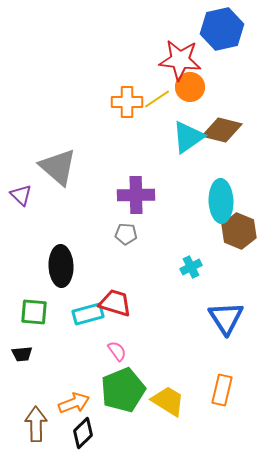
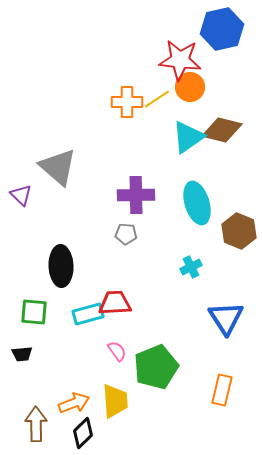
cyan ellipse: moved 24 px left, 2 px down; rotated 15 degrees counterclockwise
red trapezoid: rotated 20 degrees counterclockwise
green pentagon: moved 33 px right, 23 px up
yellow trapezoid: moved 53 px left; rotated 54 degrees clockwise
